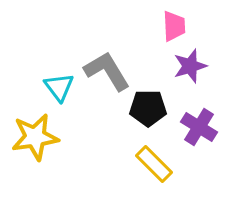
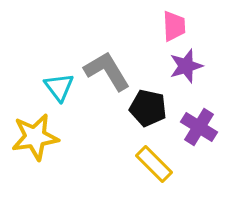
purple star: moved 4 px left
black pentagon: rotated 12 degrees clockwise
